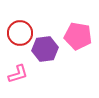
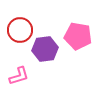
red circle: moved 3 px up
pink L-shape: moved 1 px right, 2 px down
